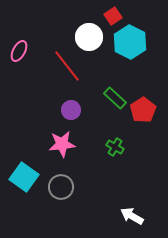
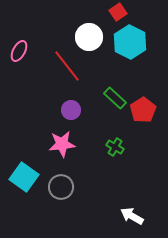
red square: moved 5 px right, 4 px up
